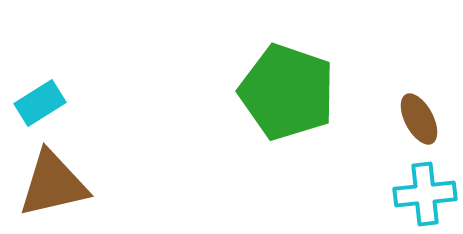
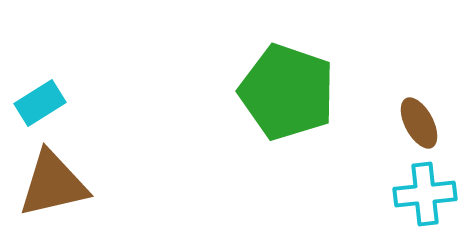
brown ellipse: moved 4 px down
